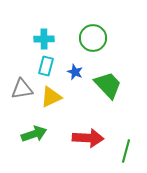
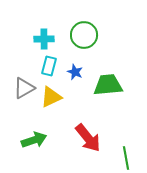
green circle: moved 9 px left, 3 px up
cyan rectangle: moved 3 px right
green trapezoid: rotated 52 degrees counterclockwise
gray triangle: moved 2 px right, 1 px up; rotated 20 degrees counterclockwise
green arrow: moved 6 px down
red arrow: rotated 48 degrees clockwise
green line: moved 7 px down; rotated 25 degrees counterclockwise
